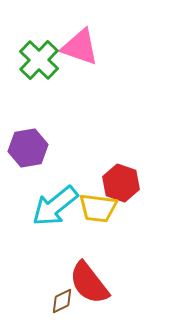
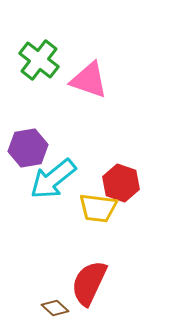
pink triangle: moved 9 px right, 33 px down
green cross: rotated 6 degrees counterclockwise
cyan arrow: moved 2 px left, 27 px up
red semicircle: rotated 63 degrees clockwise
brown diamond: moved 7 px left, 7 px down; rotated 68 degrees clockwise
